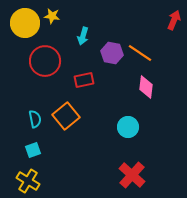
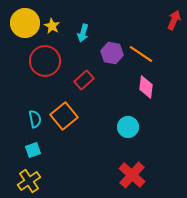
yellow star: moved 10 px down; rotated 21 degrees clockwise
cyan arrow: moved 3 px up
orange line: moved 1 px right, 1 px down
red rectangle: rotated 30 degrees counterclockwise
orange square: moved 2 px left
yellow cross: moved 1 px right; rotated 25 degrees clockwise
